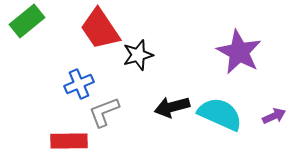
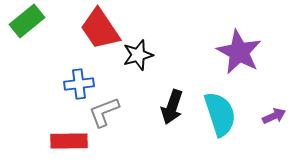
blue cross: rotated 16 degrees clockwise
black arrow: rotated 56 degrees counterclockwise
cyan semicircle: rotated 48 degrees clockwise
